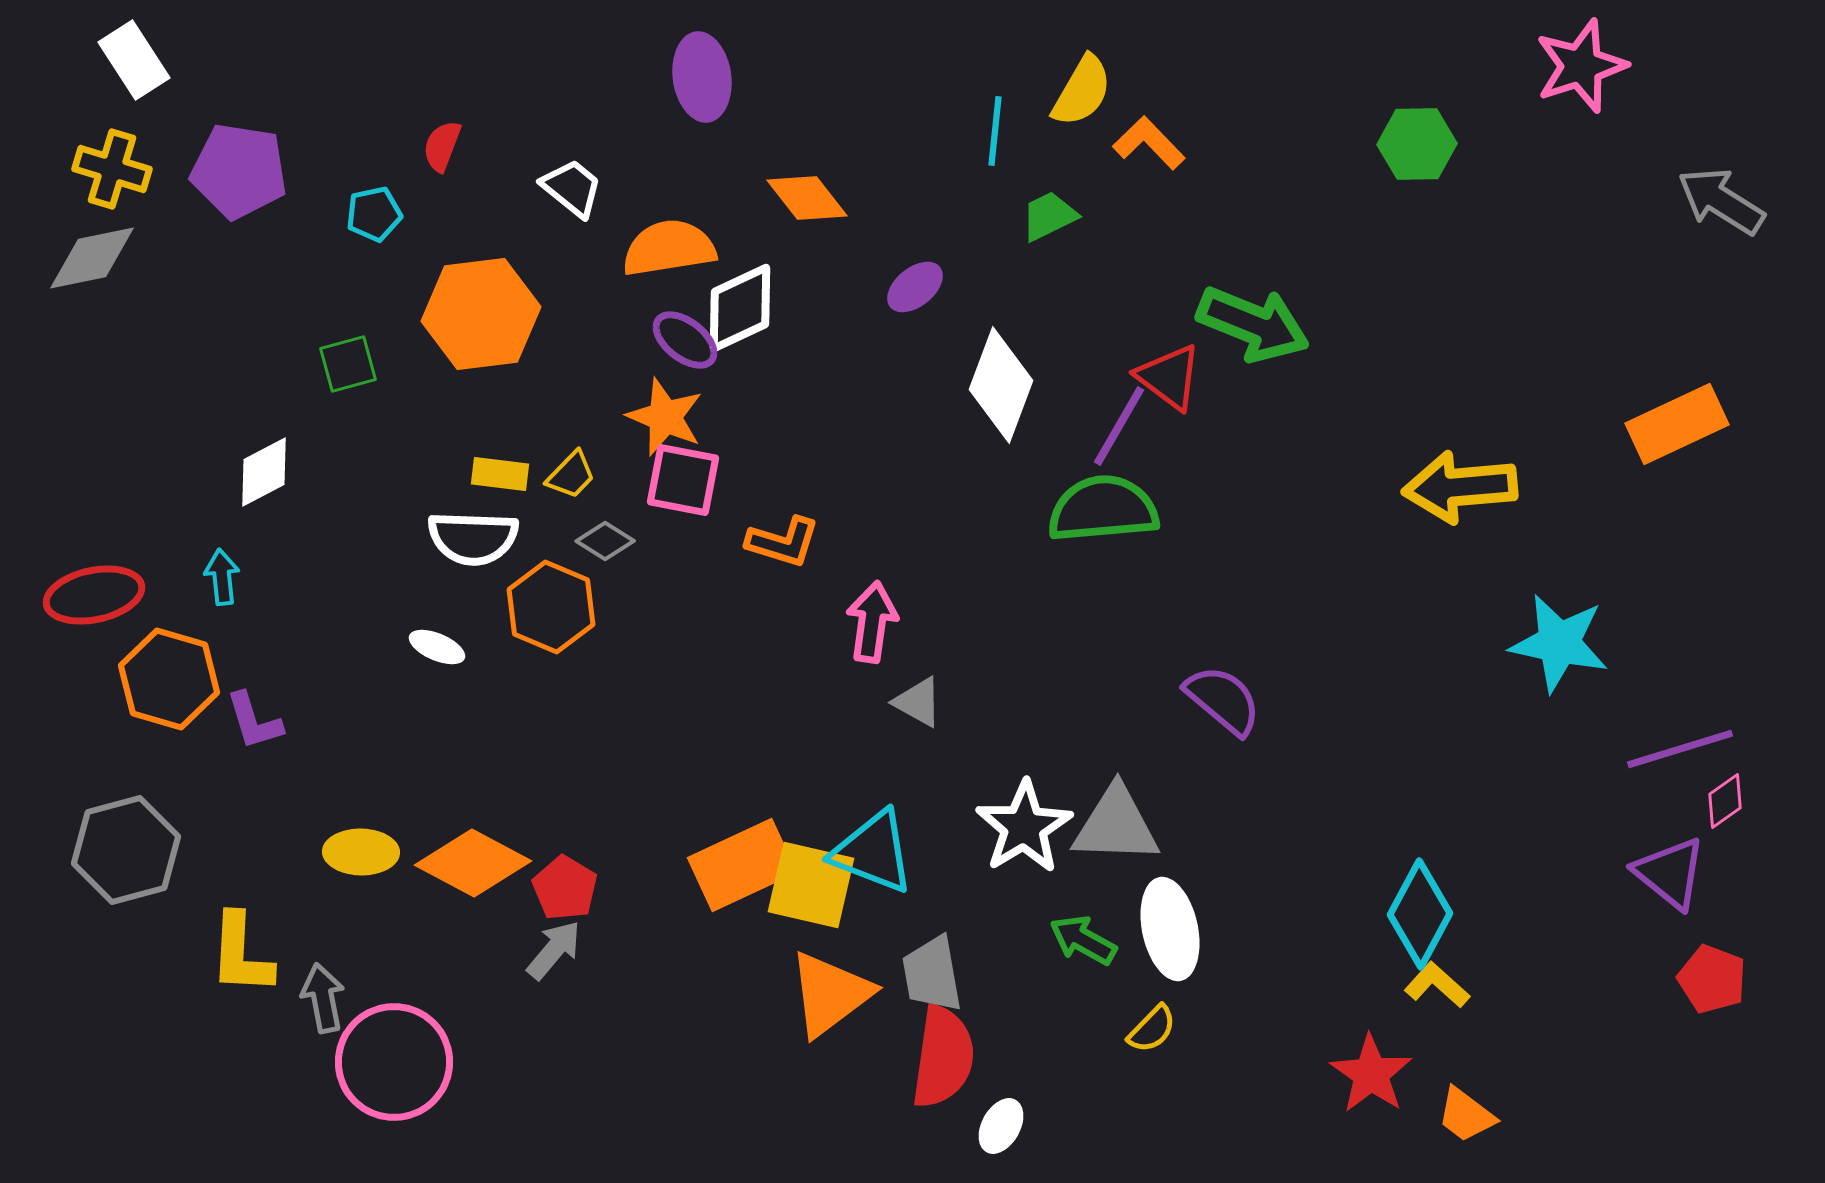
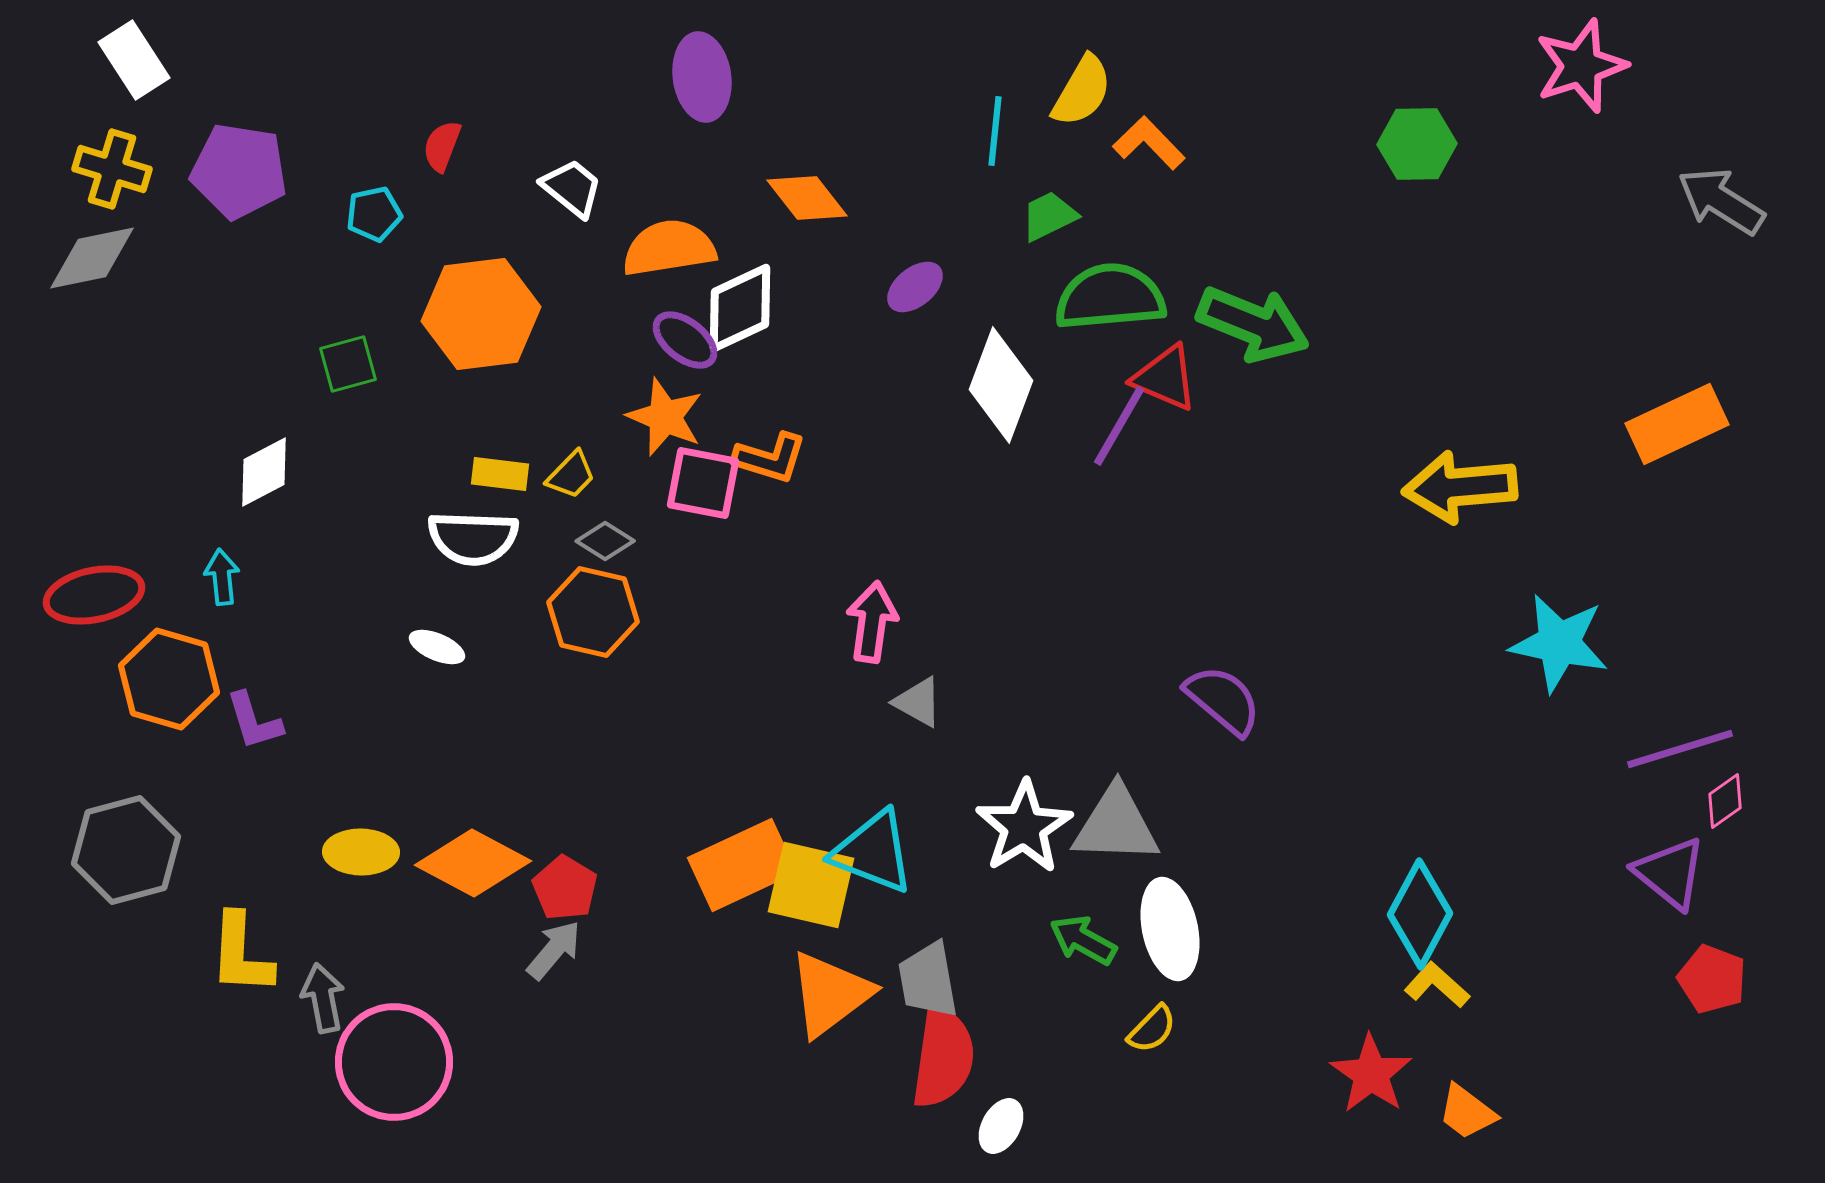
red triangle at (1169, 377): moved 4 px left, 1 px down; rotated 14 degrees counterclockwise
pink square at (683, 480): moved 20 px right, 3 px down
green semicircle at (1103, 509): moved 7 px right, 212 px up
orange L-shape at (783, 542): moved 13 px left, 84 px up
orange hexagon at (551, 607): moved 42 px right, 5 px down; rotated 10 degrees counterclockwise
gray trapezoid at (932, 974): moved 4 px left, 6 px down
orange trapezoid at (1466, 1115): moved 1 px right, 3 px up
